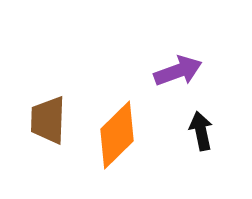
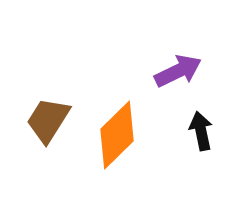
purple arrow: rotated 6 degrees counterclockwise
brown trapezoid: rotated 30 degrees clockwise
